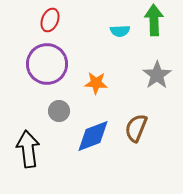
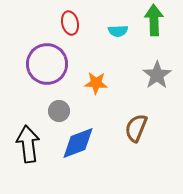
red ellipse: moved 20 px right, 3 px down; rotated 35 degrees counterclockwise
cyan semicircle: moved 2 px left
blue diamond: moved 15 px left, 7 px down
black arrow: moved 5 px up
